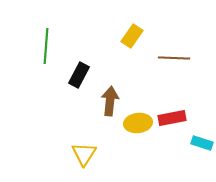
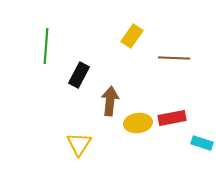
yellow triangle: moved 5 px left, 10 px up
